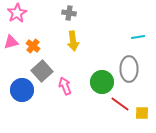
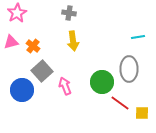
red line: moved 1 px up
